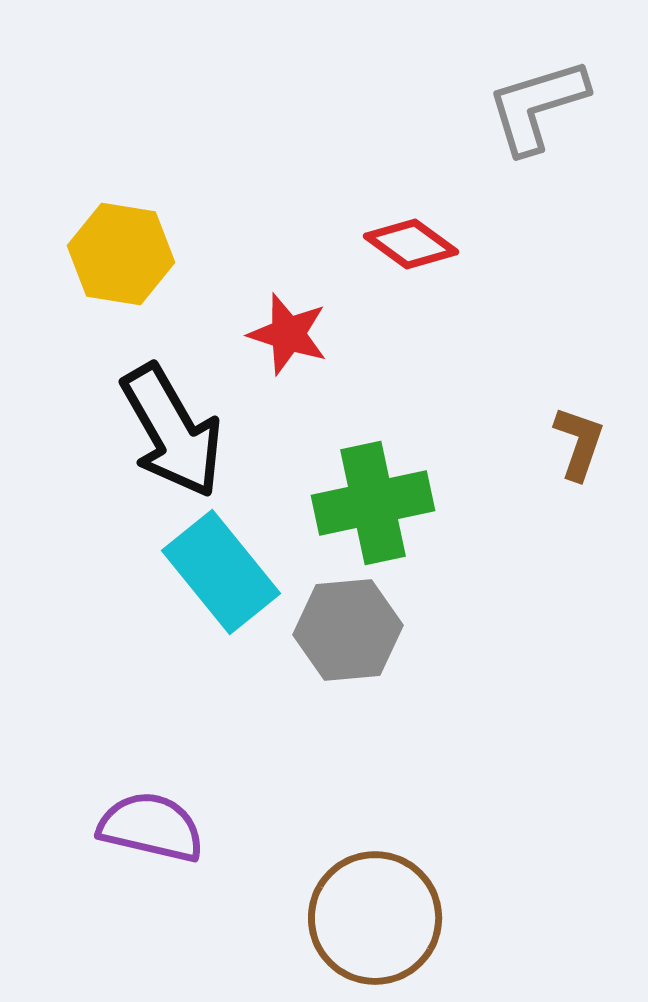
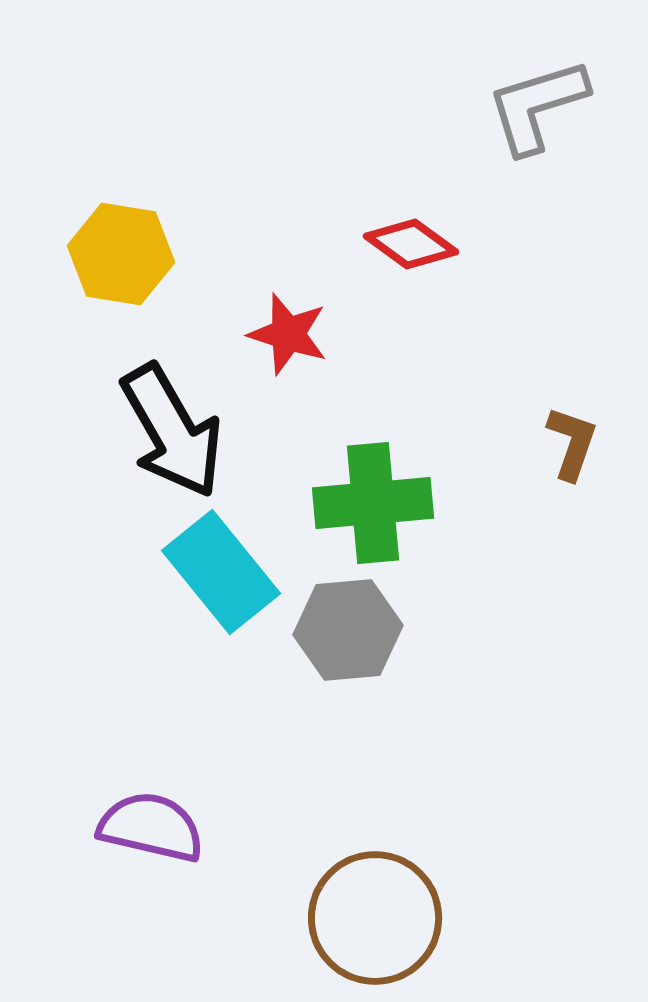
brown L-shape: moved 7 px left
green cross: rotated 7 degrees clockwise
